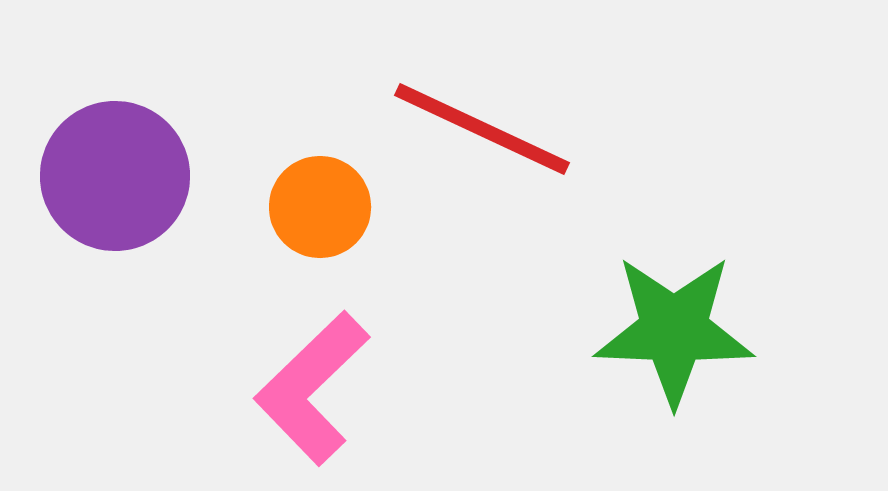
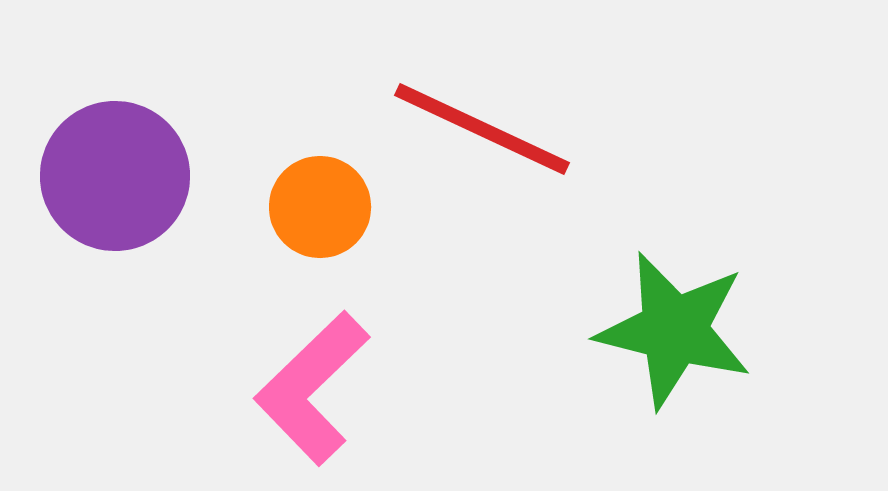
green star: rotated 12 degrees clockwise
